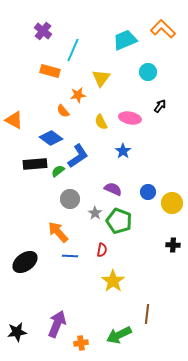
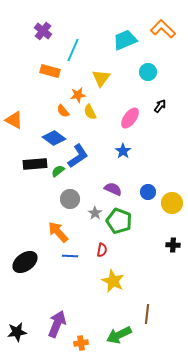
pink ellipse: rotated 65 degrees counterclockwise
yellow semicircle: moved 11 px left, 10 px up
blue diamond: moved 3 px right
yellow star: rotated 10 degrees counterclockwise
